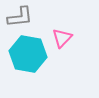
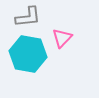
gray L-shape: moved 8 px right
